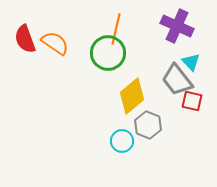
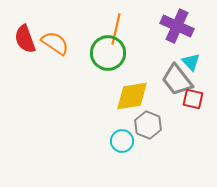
yellow diamond: rotated 30 degrees clockwise
red square: moved 1 px right, 2 px up
